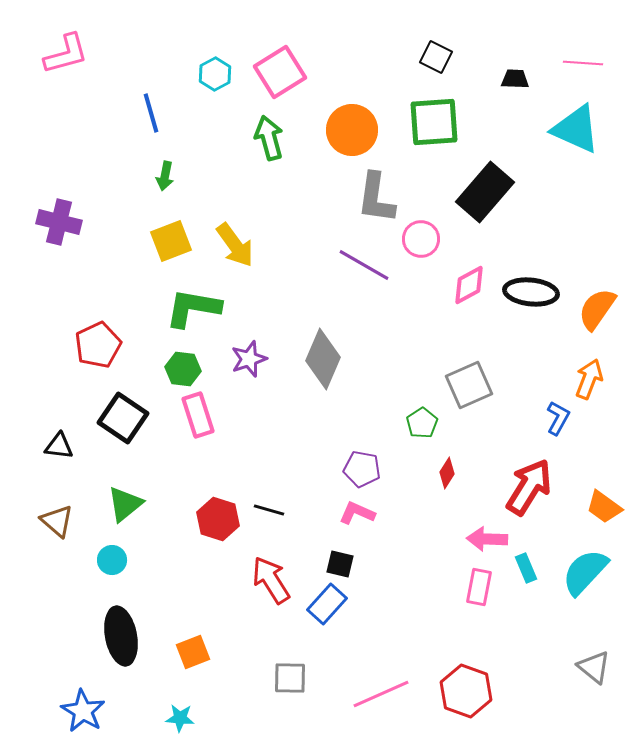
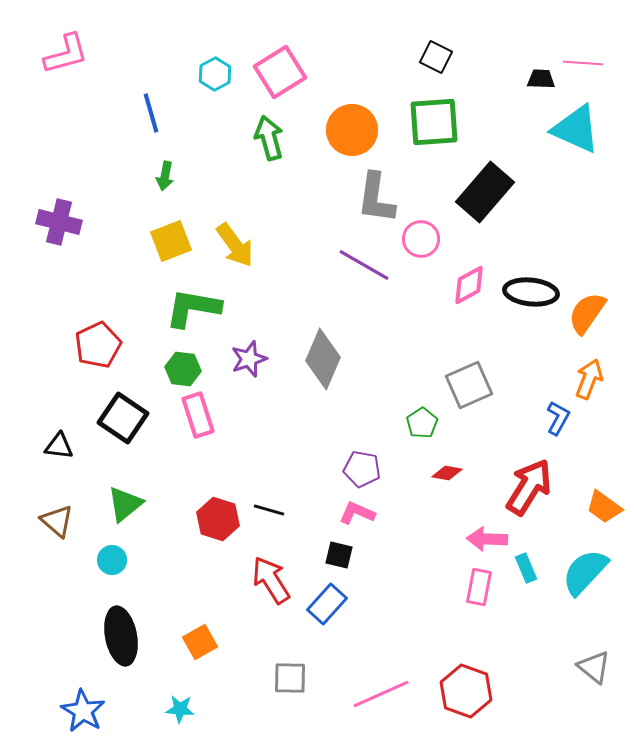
black trapezoid at (515, 79): moved 26 px right
orange semicircle at (597, 309): moved 10 px left, 4 px down
red diamond at (447, 473): rotated 68 degrees clockwise
black square at (340, 564): moved 1 px left, 9 px up
orange square at (193, 652): moved 7 px right, 10 px up; rotated 8 degrees counterclockwise
cyan star at (180, 718): moved 9 px up
